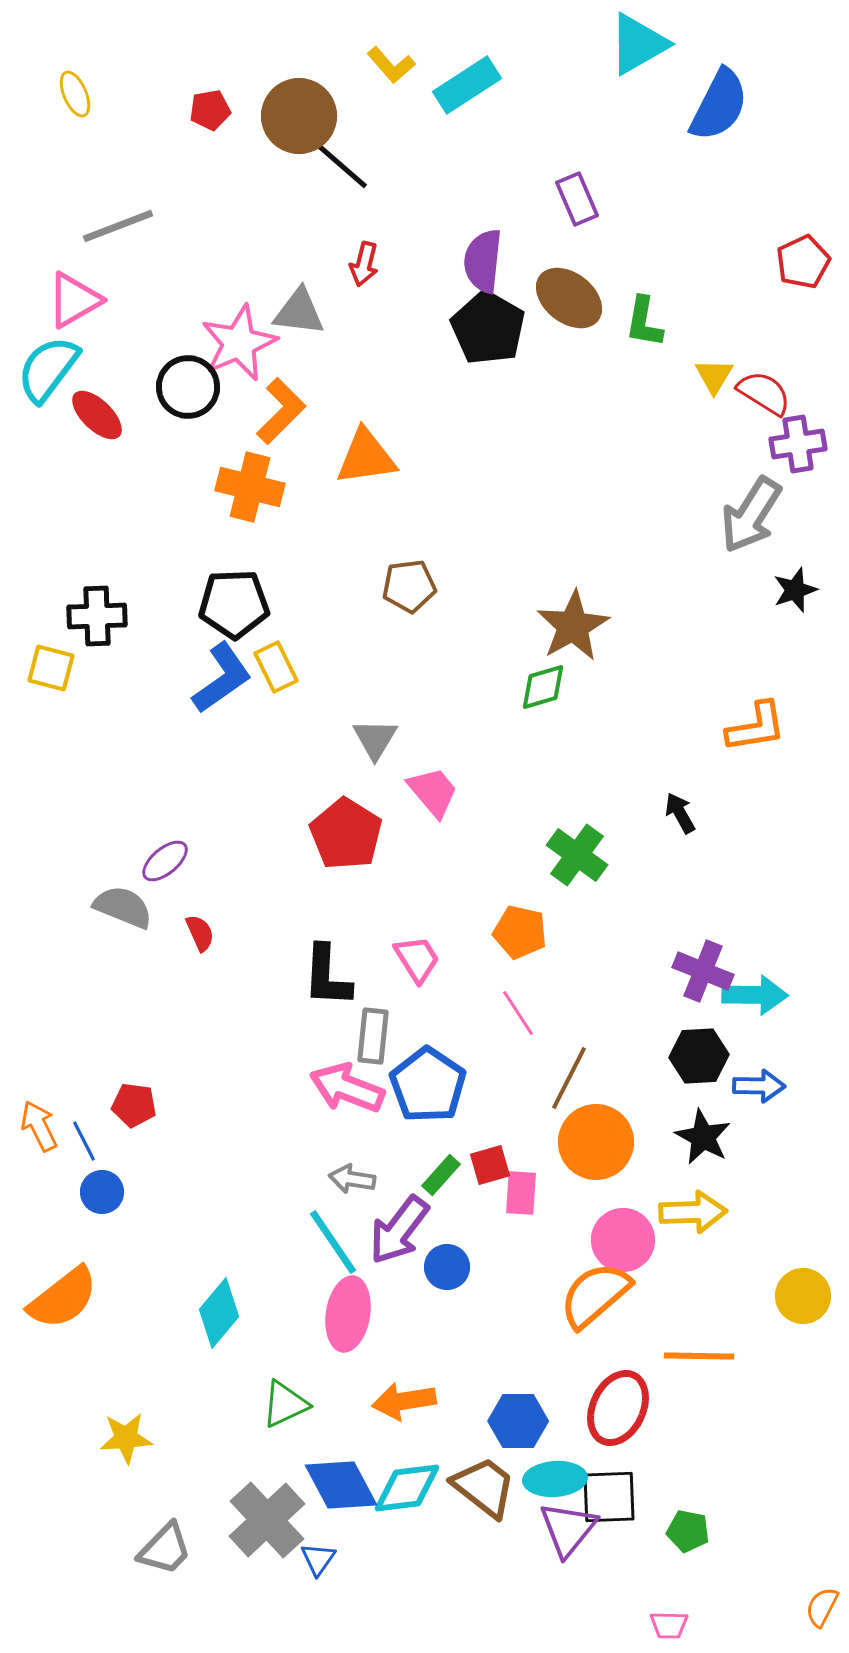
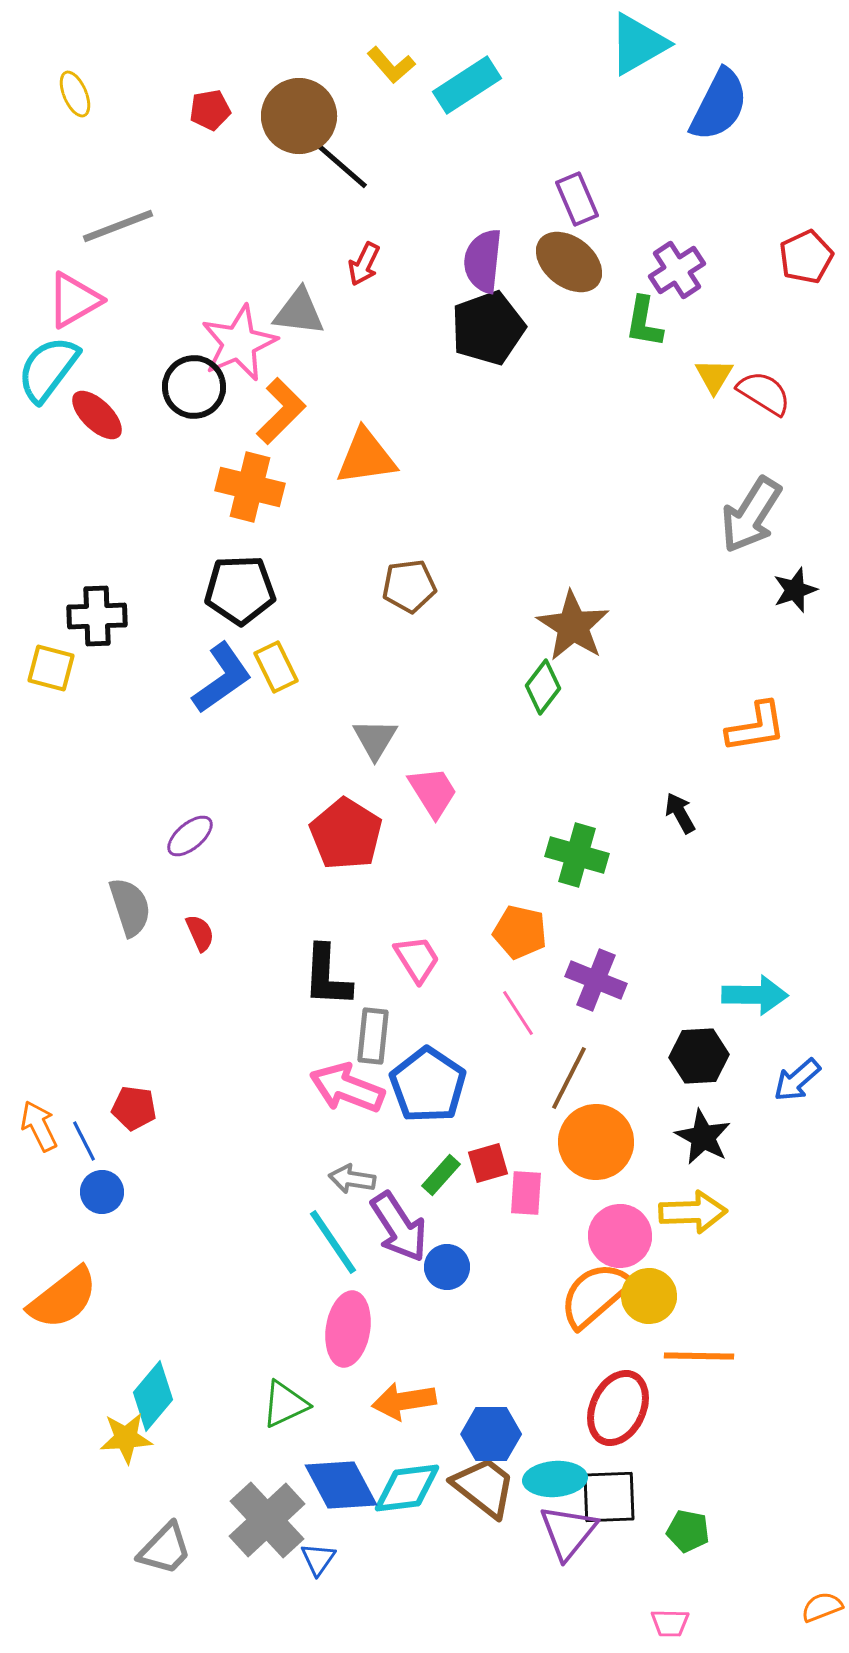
red pentagon at (803, 262): moved 3 px right, 5 px up
red arrow at (364, 264): rotated 12 degrees clockwise
brown ellipse at (569, 298): moved 36 px up
black pentagon at (488, 328): rotated 22 degrees clockwise
black circle at (188, 387): moved 6 px right
purple cross at (798, 444): moved 121 px left, 174 px up; rotated 24 degrees counterclockwise
black pentagon at (234, 604): moved 6 px right, 14 px up
brown star at (573, 626): rotated 10 degrees counterclockwise
green diamond at (543, 687): rotated 36 degrees counterclockwise
pink trapezoid at (433, 792): rotated 8 degrees clockwise
green cross at (577, 855): rotated 20 degrees counterclockwise
purple ellipse at (165, 861): moved 25 px right, 25 px up
gray semicircle at (123, 907): moved 7 px right; rotated 50 degrees clockwise
purple cross at (703, 971): moved 107 px left, 9 px down
blue arrow at (759, 1086): moved 38 px right, 6 px up; rotated 138 degrees clockwise
red pentagon at (134, 1105): moved 3 px down
red square at (490, 1165): moved 2 px left, 2 px up
pink rectangle at (521, 1193): moved 5 px right
purple arrow at (399, 1230): moved 3 px up; rotated 70 degrees counterclockwise
pink circle at (623, 1240): moved 3 px left, 4 px up
yellow circle at (803, 1296): moved 154 px left
cyan diamond at (219, 1313): moved 66 px left, 83 px down
pink ellipse at (348, 1314): moved 15 px down
blue hexagon at (518, 1421): moved 27 px left, 13 px down
purple triangle at (568, 1529): moved 3 px down
orange semicircle at (822, 1607): rotated 42 degrees clockwise
pink trapezoid at (669, 1625): moved 1 px right, 2 px up
